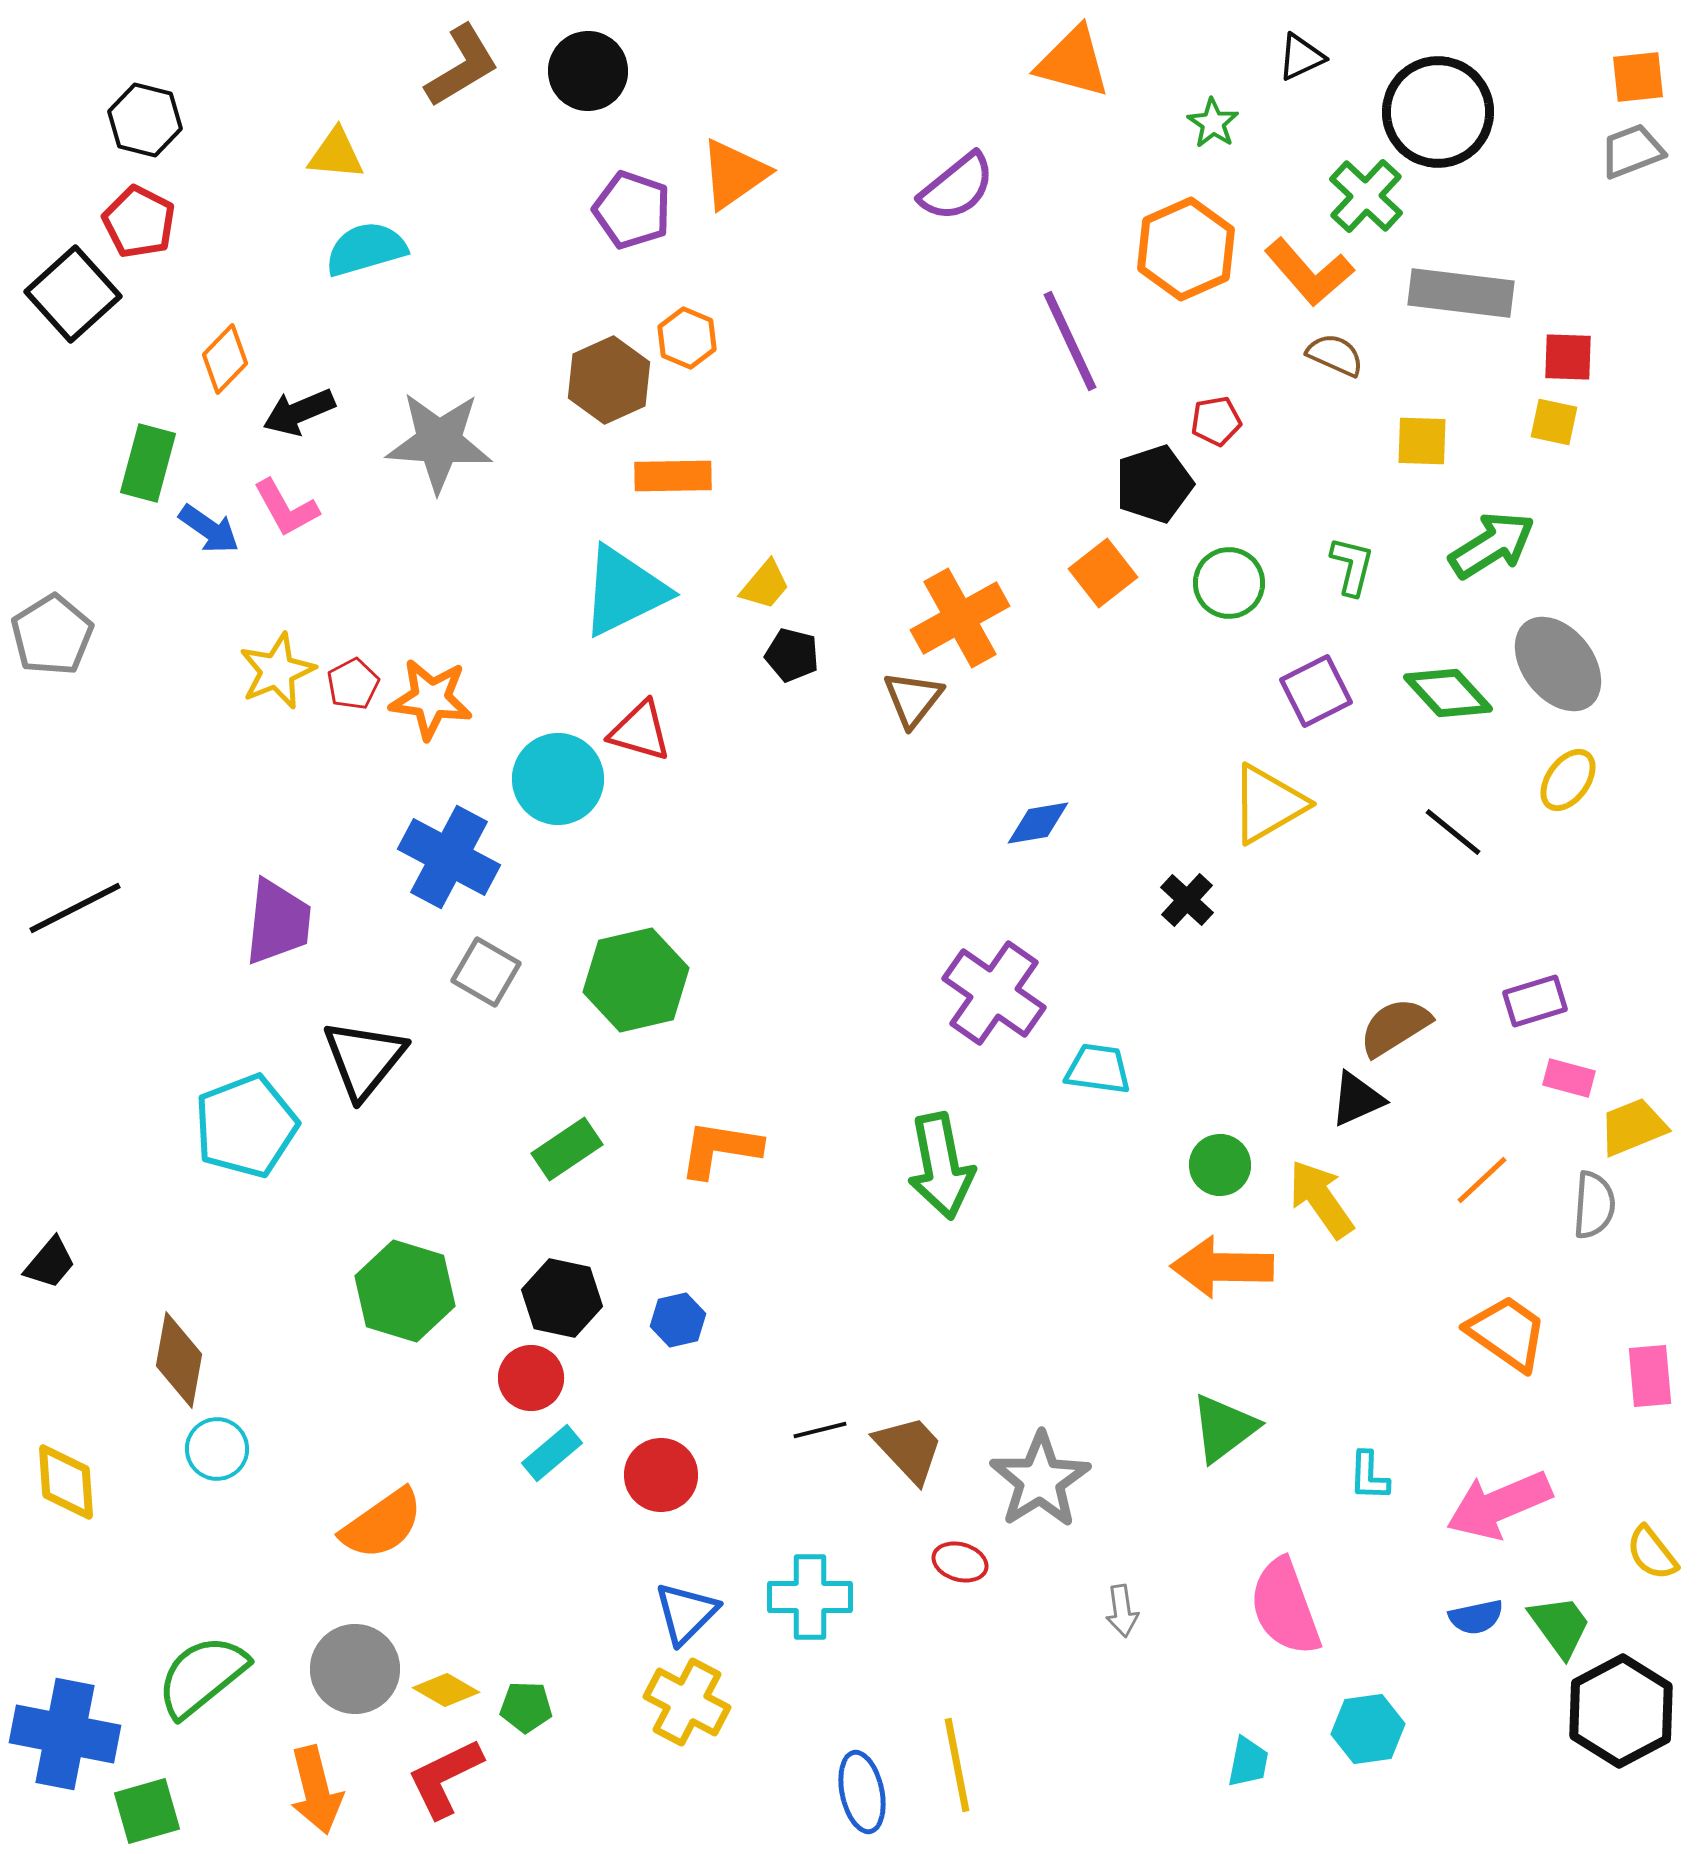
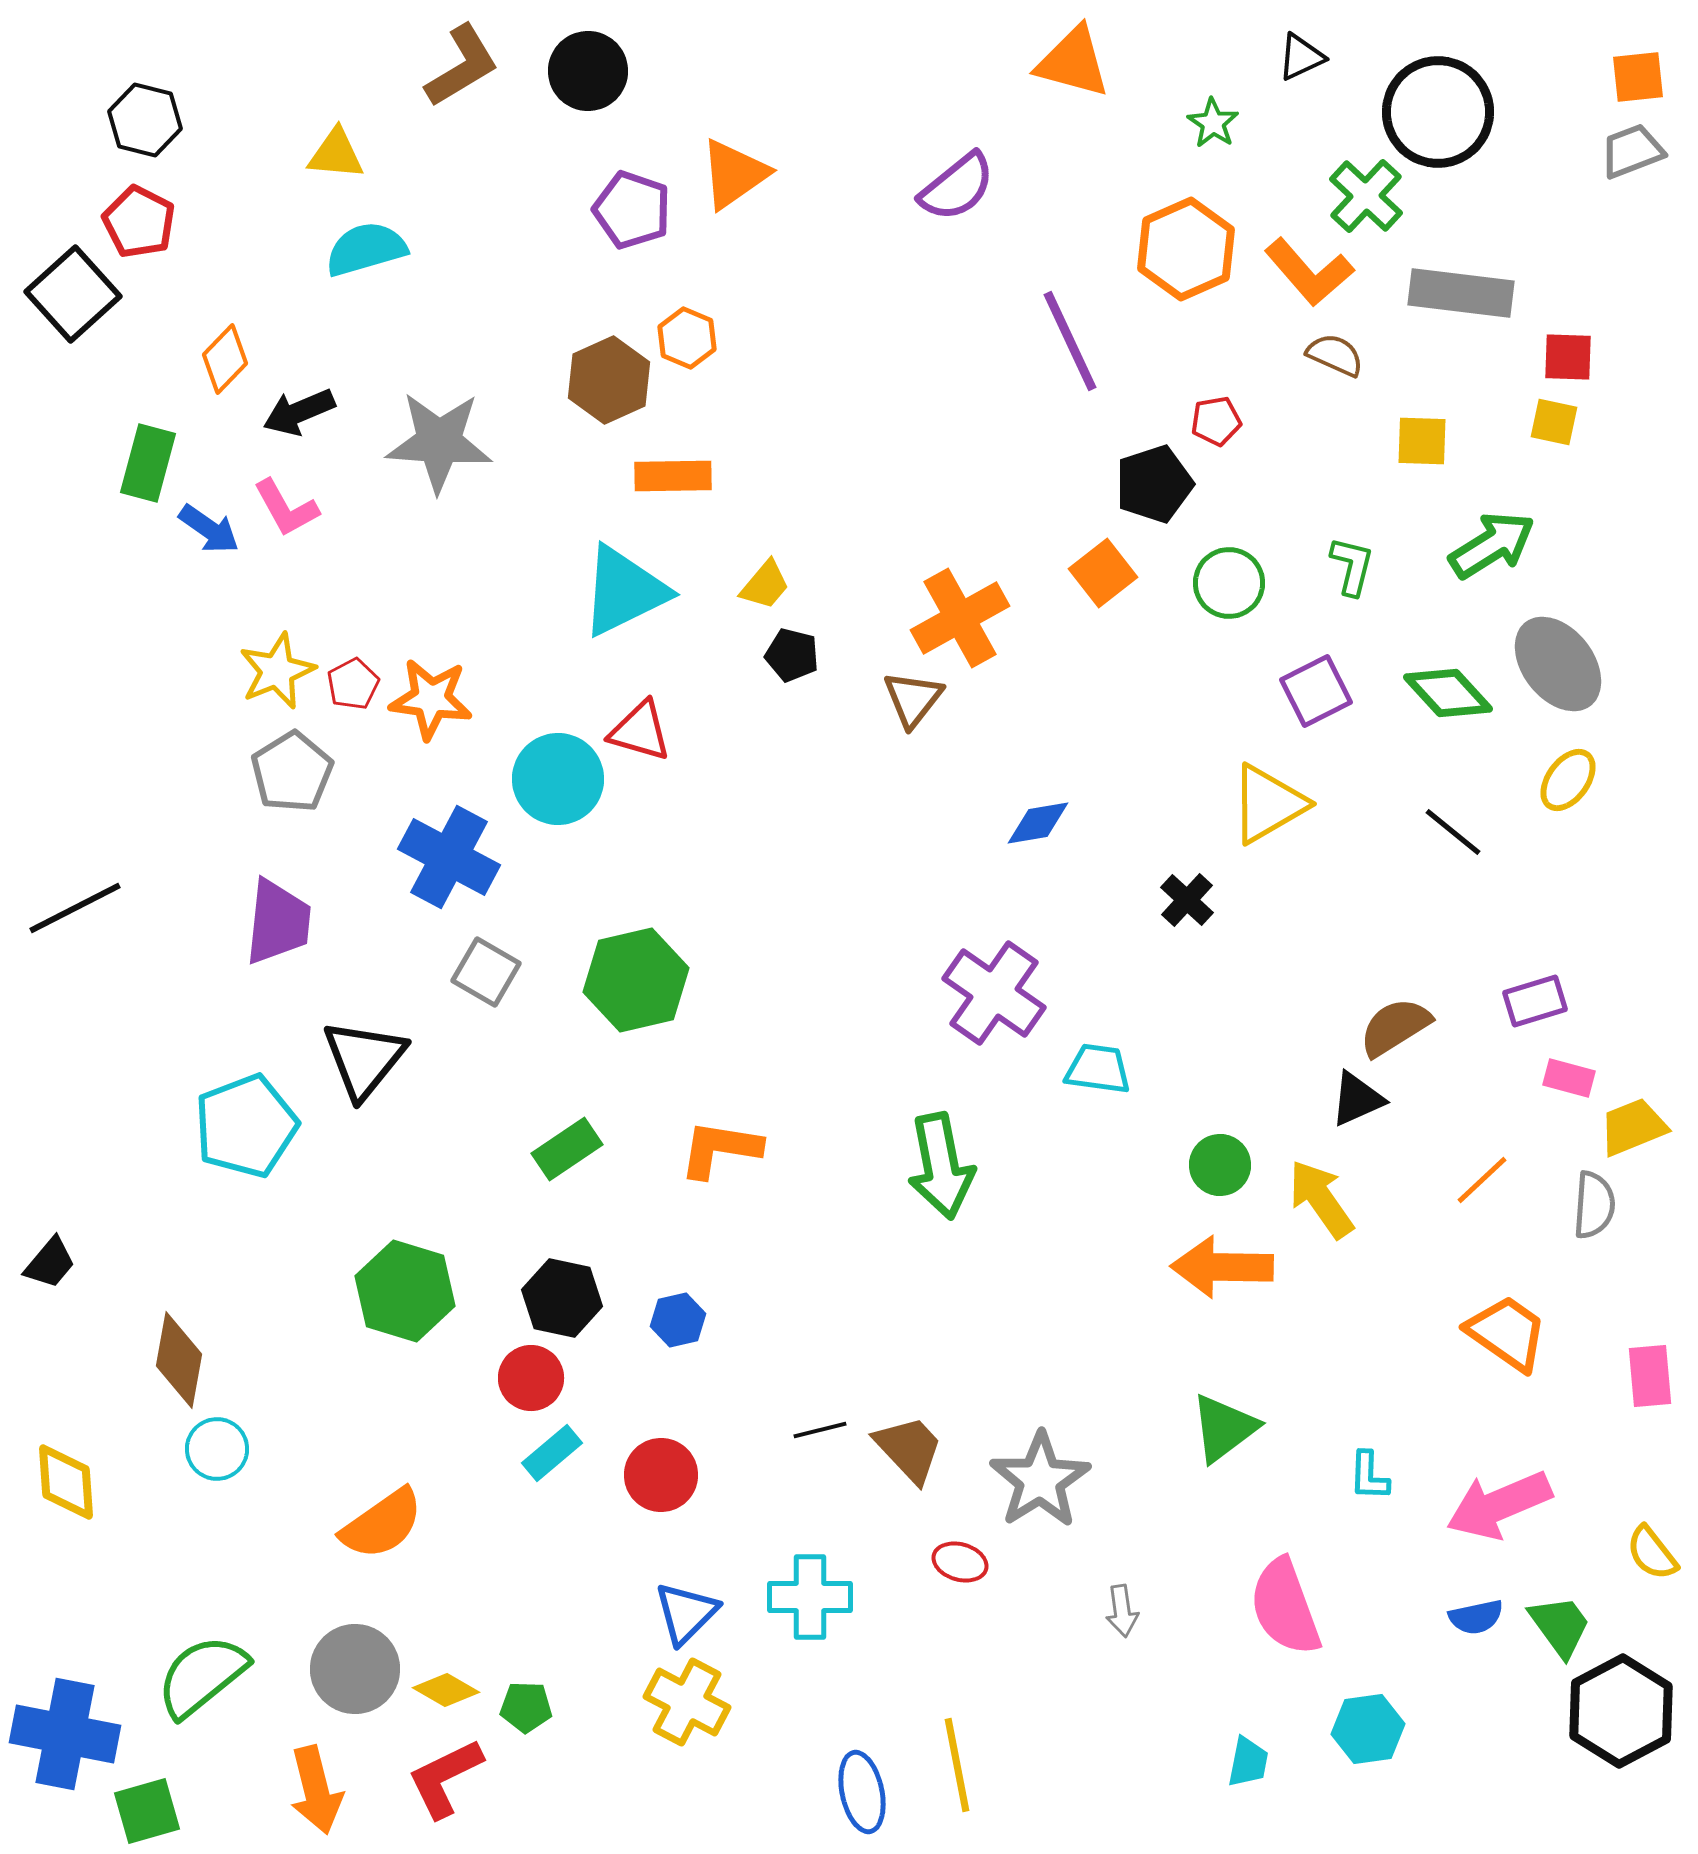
gray pentagon at (52, 635): moved 240 px right, 137 px down
